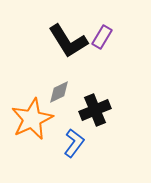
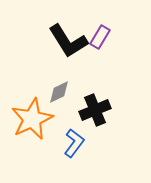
purple rectangle: moved 2 px left
